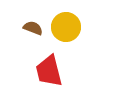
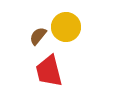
brown semicircle: moved 5 px right, 8 px down; rotated 72 degrees counterclockwise
